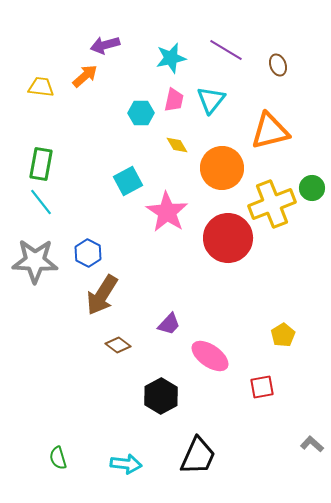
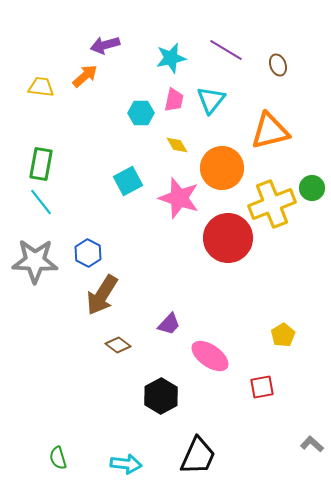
pink star: moved 12 px right, 14 px up; rotated 15 degrees counterclockwise
